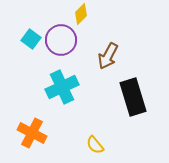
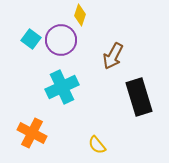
yellow diamond: moved 1 px left, 1 px down; rotated 25 degrees counterclockwise
brown arrow: moved 5 px right
black rectangle: moved 6 px right
yellow semicircle: moved 2 px right
